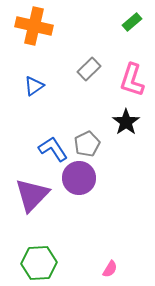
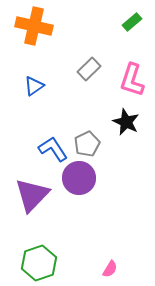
black star: rotated 12 degrees counterclockwise
green hexagon: rotated 16 degrees counterclockwise
